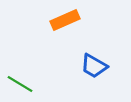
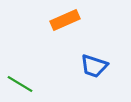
blue trapezoid: rotated 12 degrees counterclockwise
